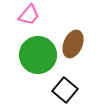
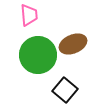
pink trapezoid: rotated 45 degrees counterclockwise
brown ellipse: rotated 44 degrees clockwise
